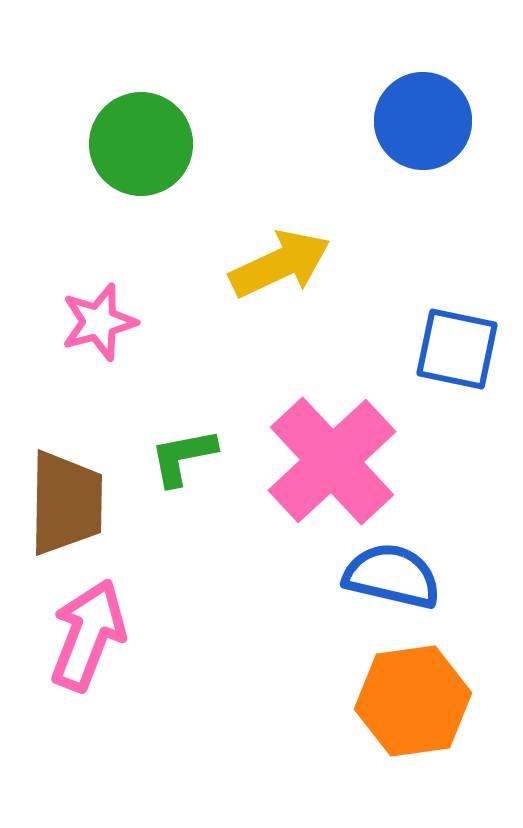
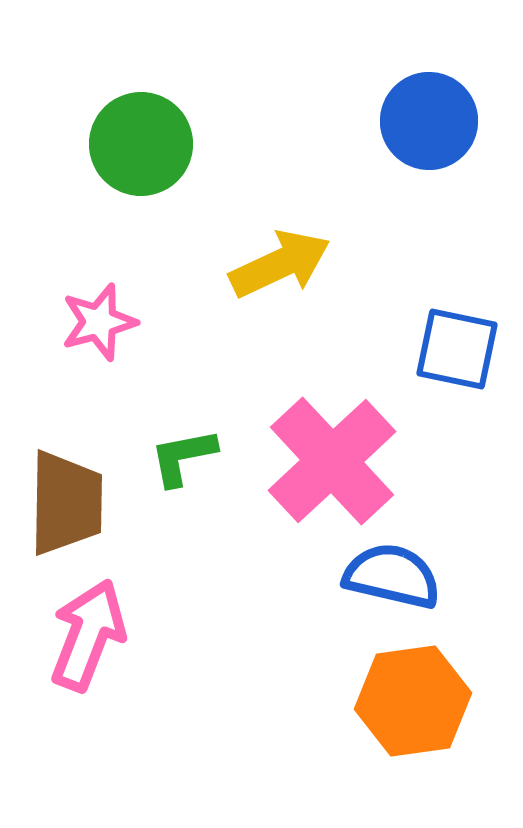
blue circle: moved 6 px right
